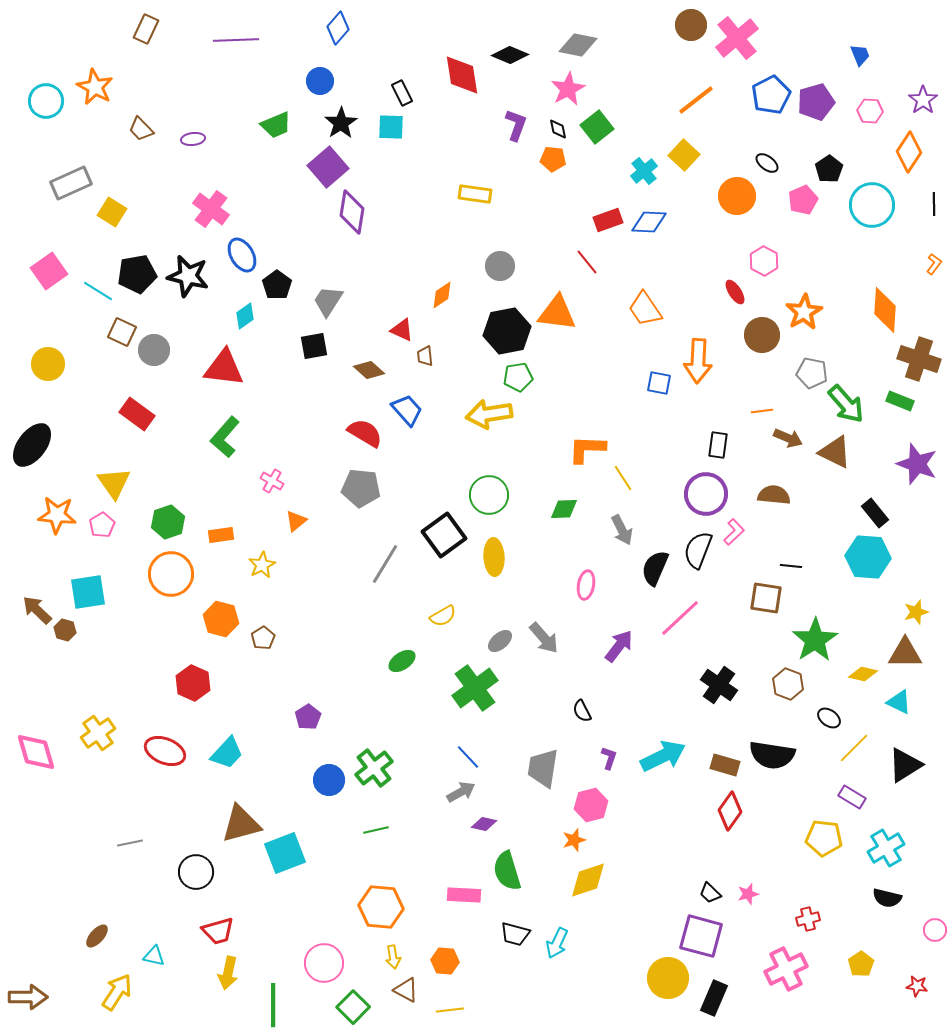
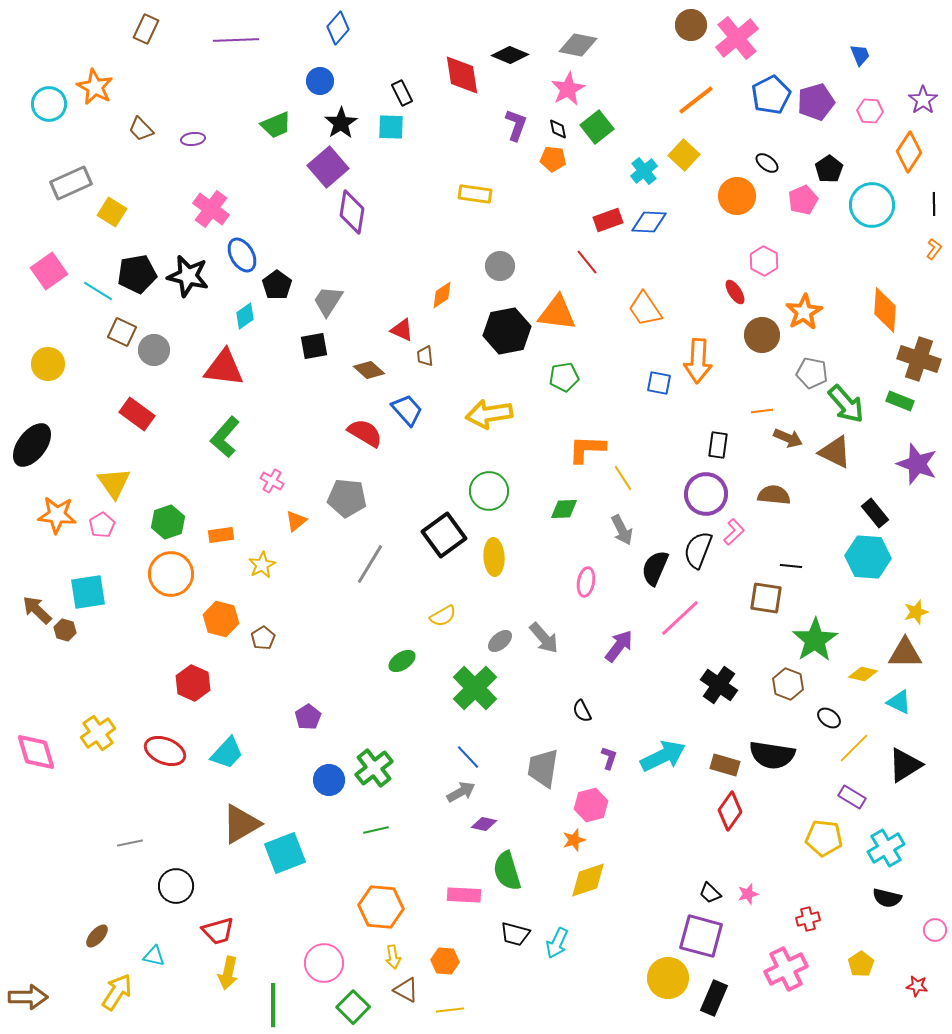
cyan circle at (46, 101): moved 3 px right, 3 px down
orange L-shape at (934, 264): moved 15 px up
green pentagon at (518, 377): moved 46 px right
gray pentagon at (361, 488): moved 14 px left, 10 px down
green circle at (489, 495): moved 4 px up
gray line at (385, 564): moved 15 px left
pink ellipse at (586, 585): moved 3 px up
green cross at (475, 688): rotated 9 degrees counterclockwise
brown triangle at (241, 824): rotated 15 degrees counterclockwise
black circle at (196, 872): moved 20 px left, 14 px down
